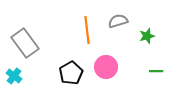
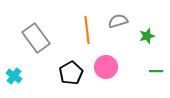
gray rectangle: moved 11 px right, 5 px up
